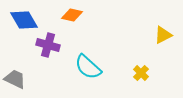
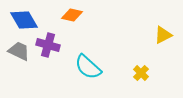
gray trapezoid: moved 4 px right, 28 px up
